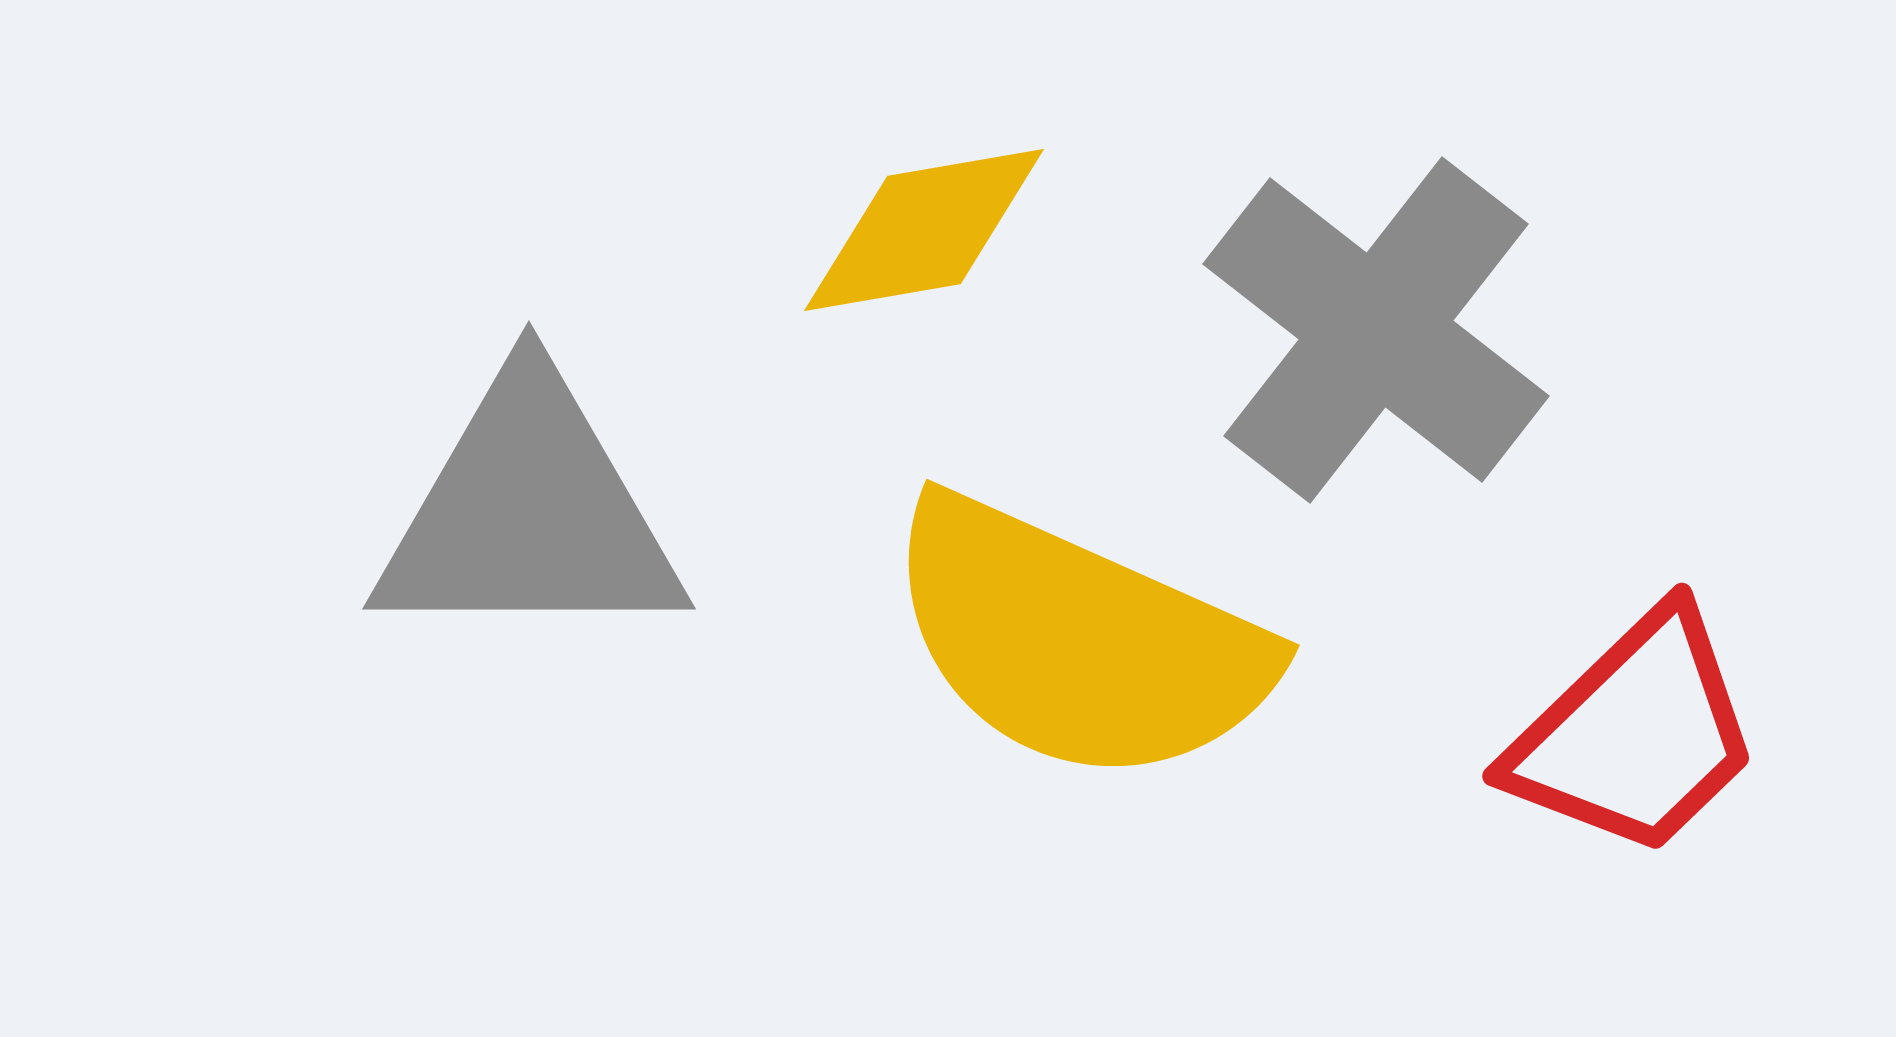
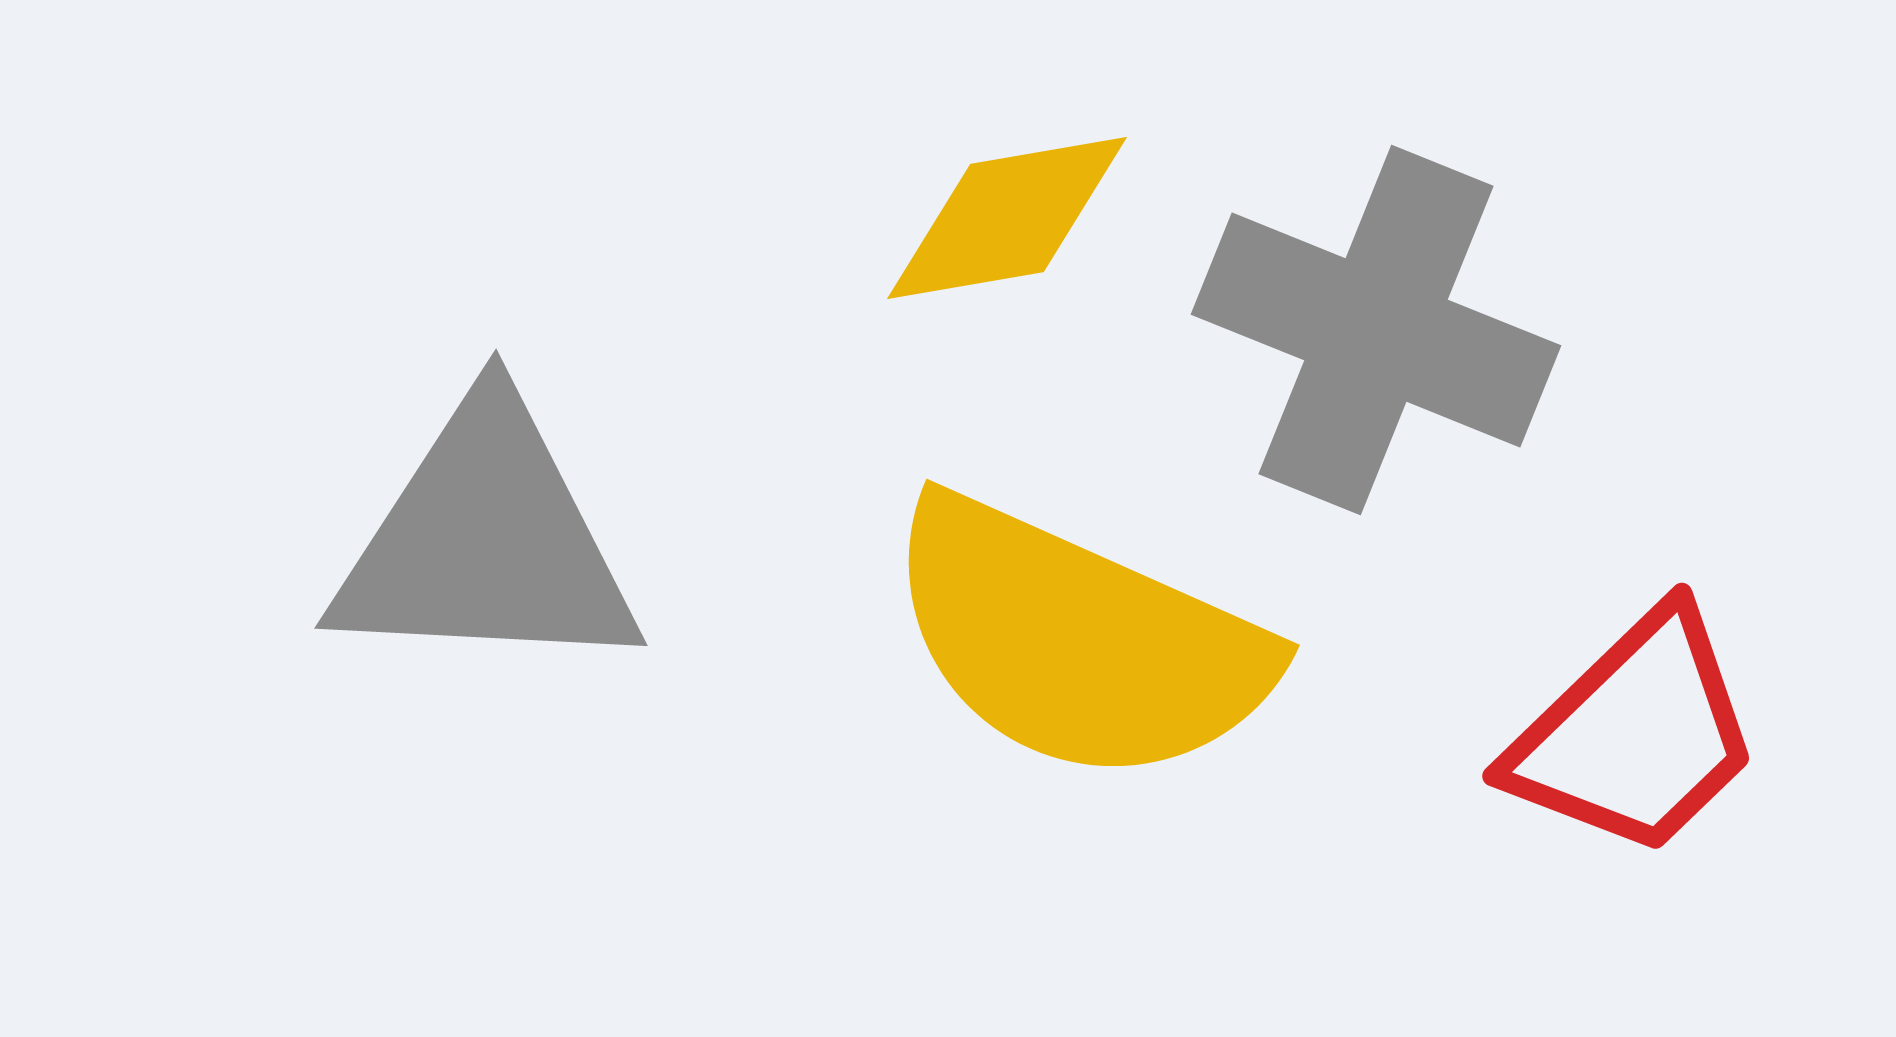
yellow diamond: moved 83 px right, 12 px up
gray cross: rotated 16 degrees counterclockwise
gray triangle: moved 43 px left, 28 px down; rotated 3 degrees clockwise
